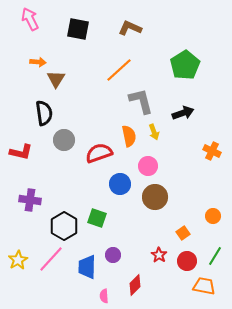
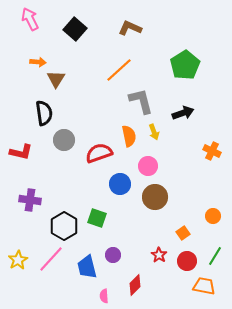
black square: moved 3 px left; rotated 30 degrees clockwise
blue trapezoid: rotated 15 degrees counterclockwise
